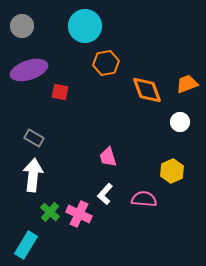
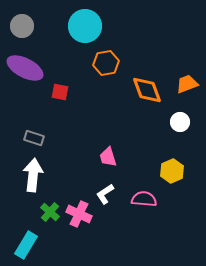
purple ellipse: moved 4 px left, 2 px up; rotated 45 degrees clockwise
gray rectangle: rotated 12 degrees counterclockwise
white L-shape: rotated 15 degrees clockwise
